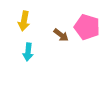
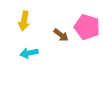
cyan arrow: moved 1 px right, 1 px down; rotated 72 degrees clockwise
